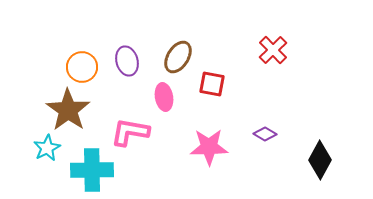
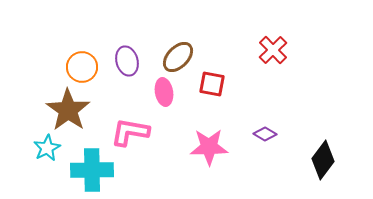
brown ellipse: rotated 12 degrees clockwise
pink ellipse: moved 5 px up
black diamond: moved 3 px right; rotated 9 degrees clockwise
